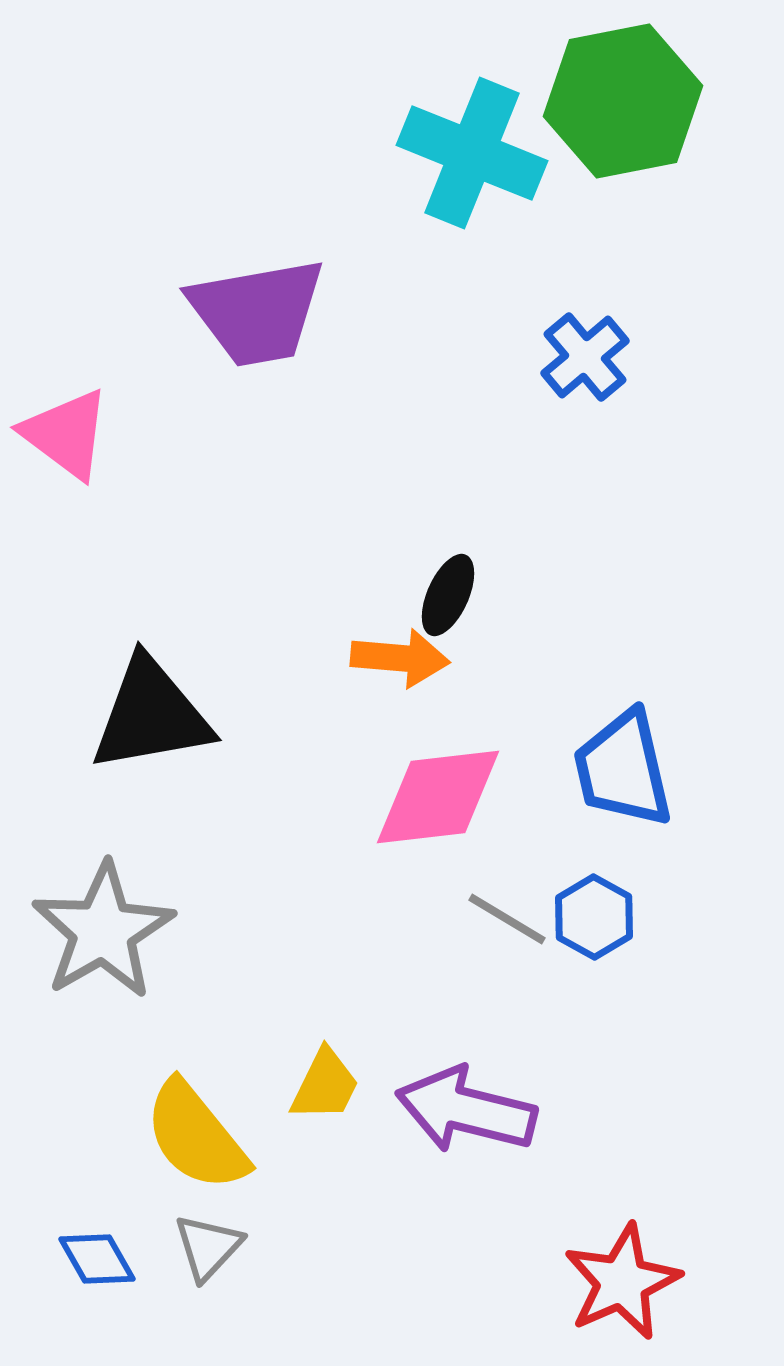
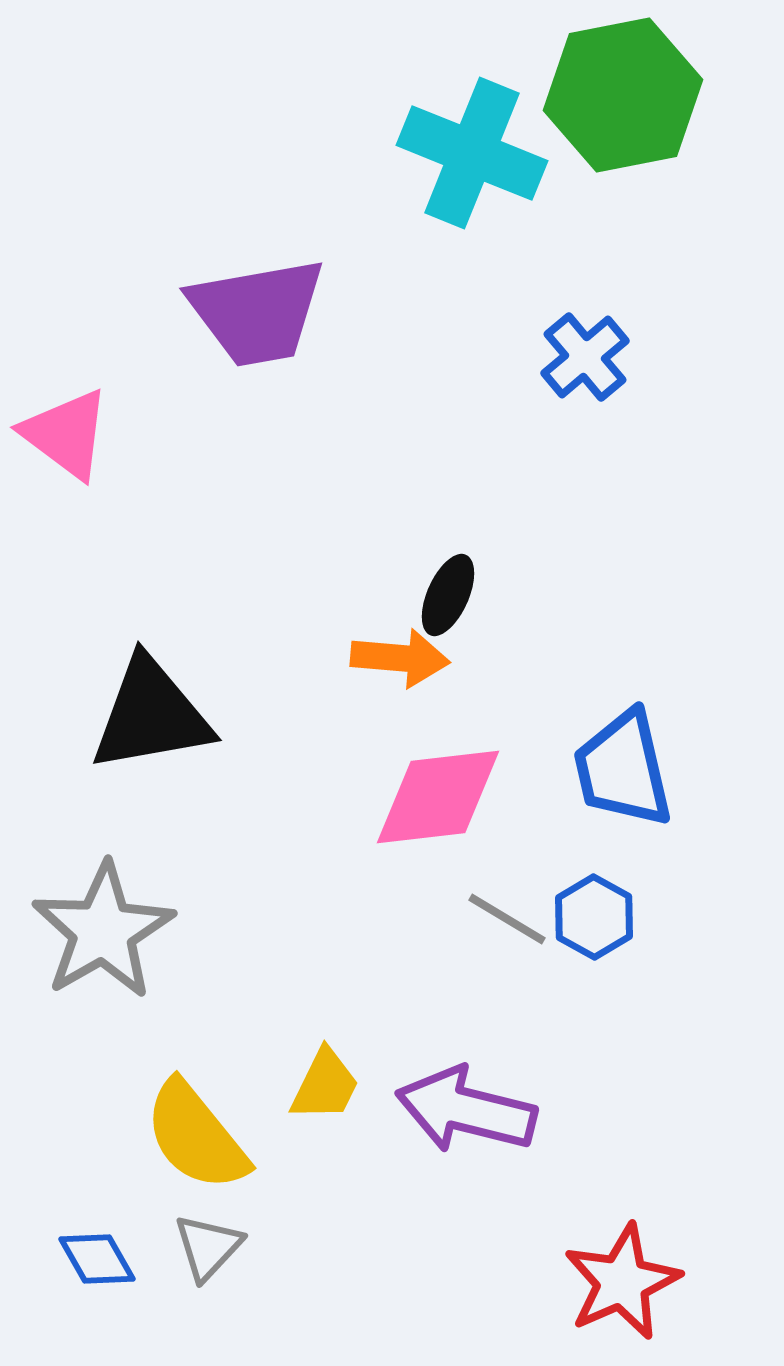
green hexagon: moved 6 px up
